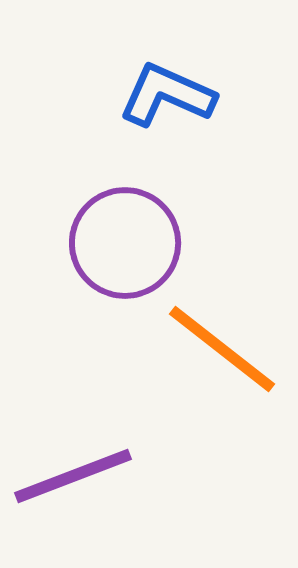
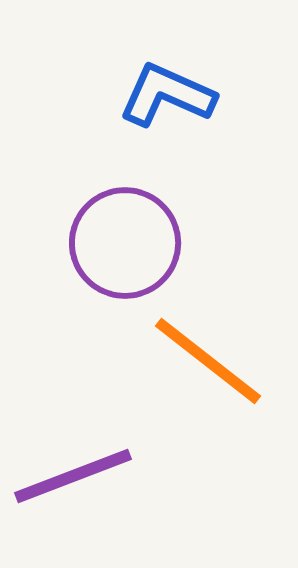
orange line: moved 14 px left, 12 px down
